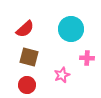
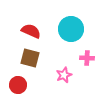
red semicircle: moved 6 px right, 2 px down; rotated 114 degrees counterclockwise
brown square: moved 1 px right, 1 px down
pink star: moved 2 px right
red circle: moved 9 px left
